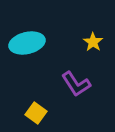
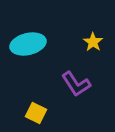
cyan ellipse: moved 1 px right, 1 px down
yellow square: rotated 10 degrees counterclockwise
